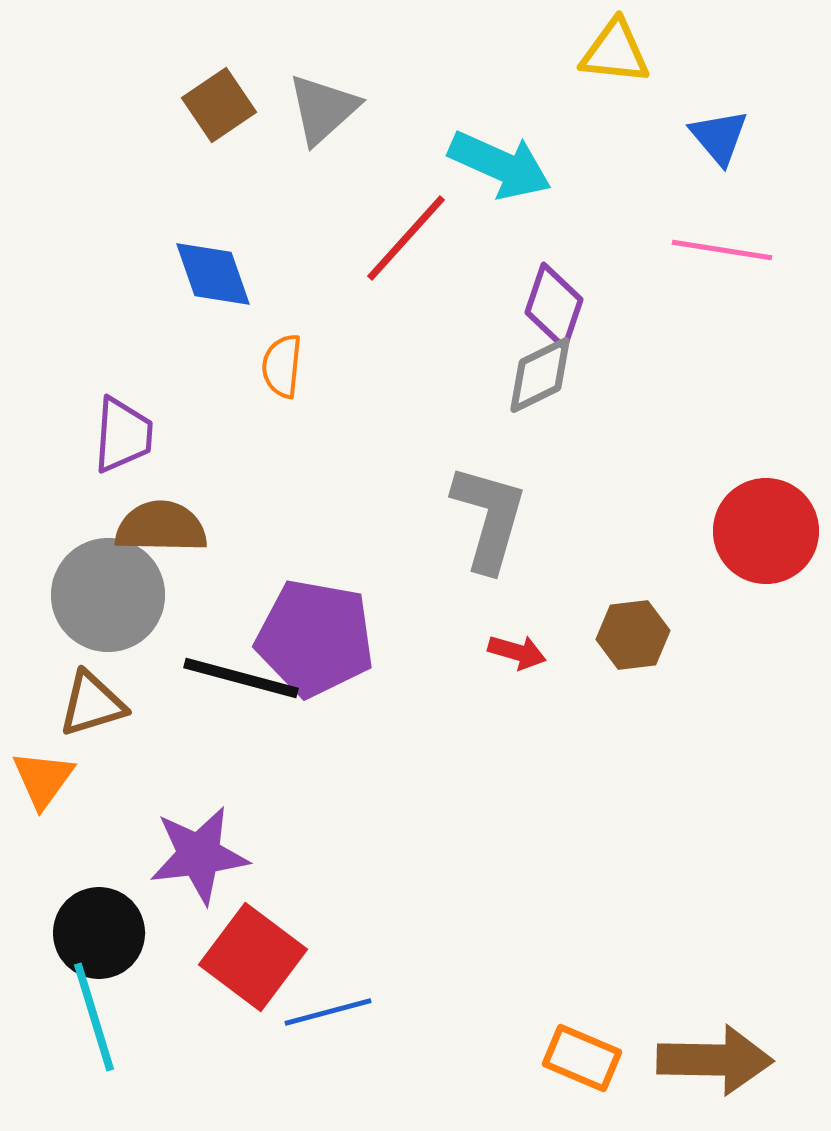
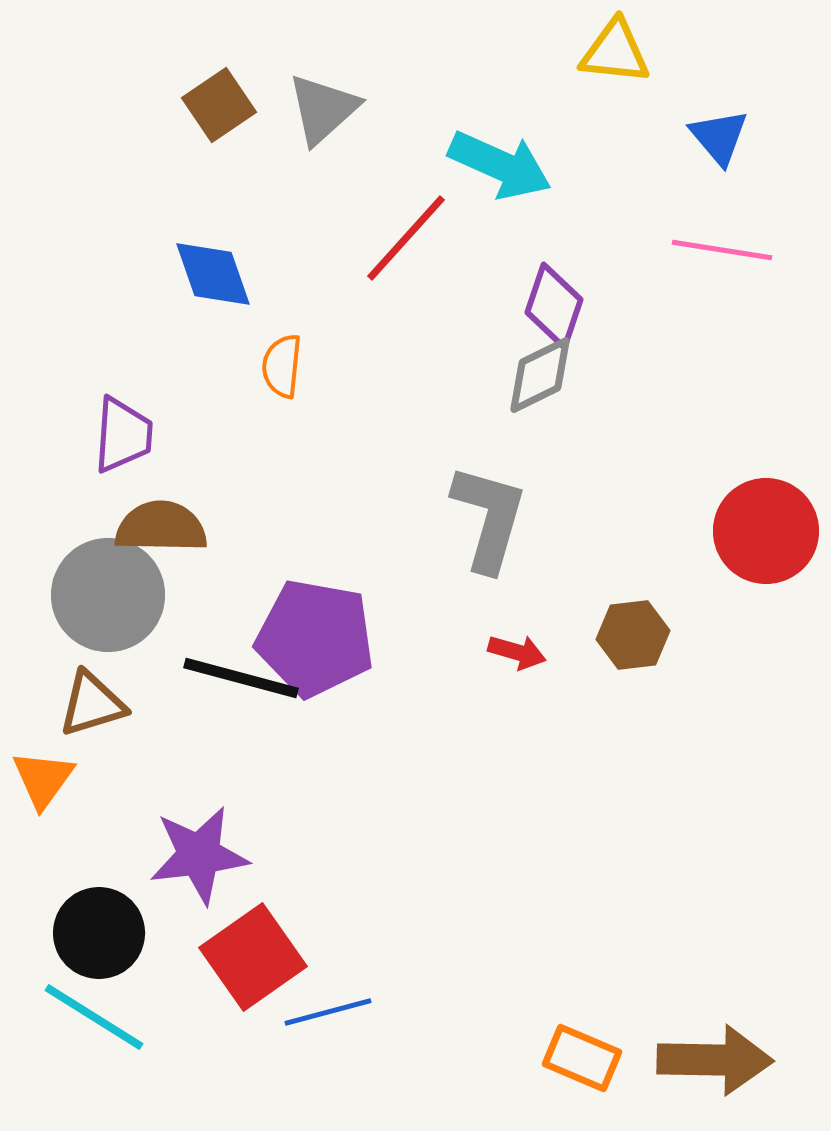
red square: rotated 18 degrees clockwise
cyan line: rotated 41 degrees counterclockwise
